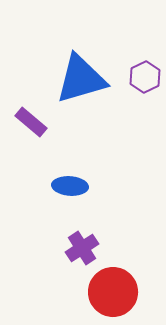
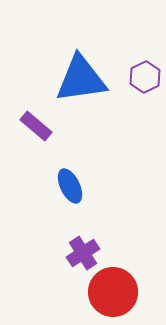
blue triangle: rotated 8 degrees clockwise
purple rectangle: moved 5 px right, 4 px down
blue ellipse: rotated 60 degrees clockwise
purple cross: moved 1 px right, 5 px down
